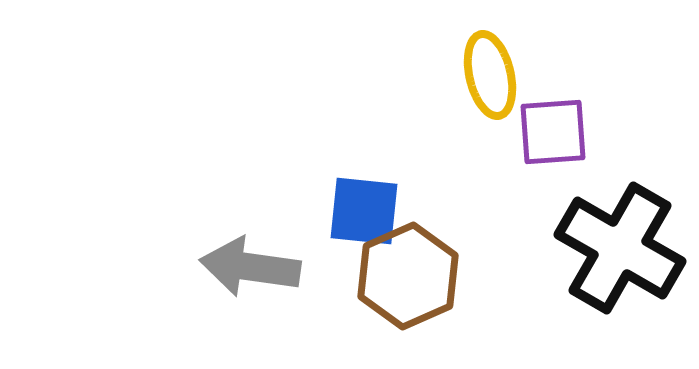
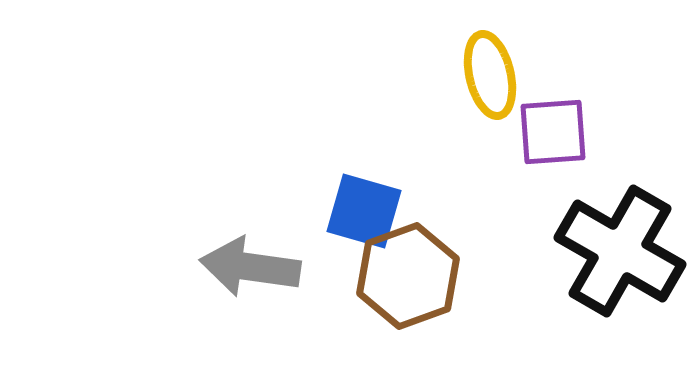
blue square: rotated 10 degrees clockwise
black cross: moved 3 px down
brown hexagon: rotated 4 degrees clockwise
